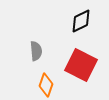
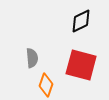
gray semicircle: moved 4 px left, 7 px down
red square: rotated 12 degrees counterclockwise
